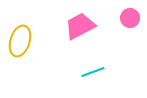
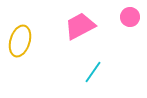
pink circle: moved 1 px up
cyan line: rotated 35 degrees counterclockwise
